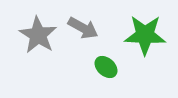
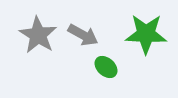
gray arrow: moved 7 px down
green star: moved 1 px right, 1 px up
